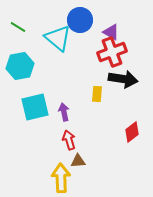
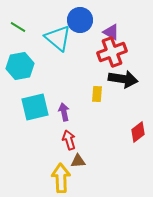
red diamond: moved 6 px right
